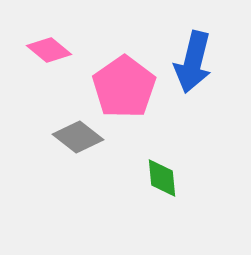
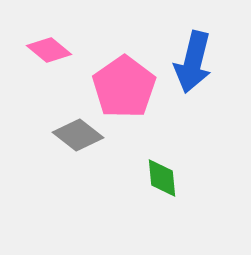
gray diamond: moved 2 px up
